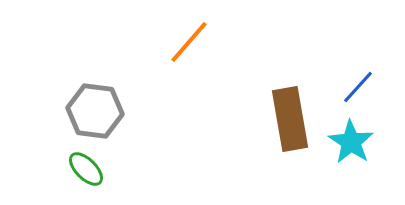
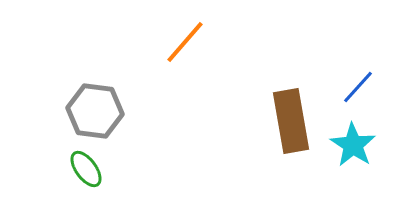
orange line: moved 4 px left
brown rectangle: moved 1 px right, 2 px down
cyan star: moved 2 px right, 3 px down
green ellipse: rotated 9 degrees clockwise
